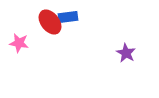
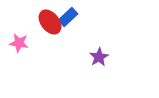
blue rectangle: rotated 36 degrees counterclockwise
purple star: moved 27 px left, 4 px down; rotated 12 degrees clockwise
